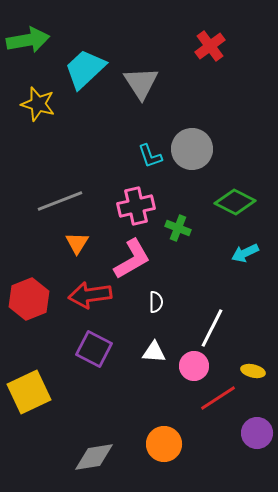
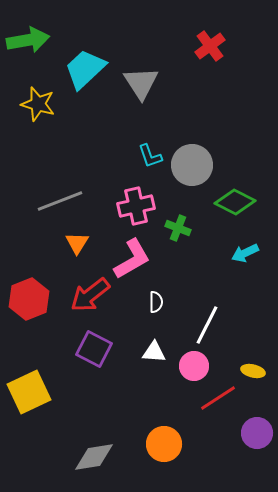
gray circle: moved 16 px down
red arrow: rotated 30 degrees counterclockwise
white line: moved 5 px left, 3 px up
